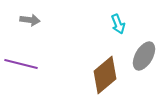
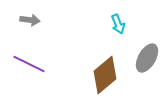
gray ellipse: moved 3 px right, 2 px down
purple line: moved 8 px right; rotated 12 degrees clockwise
